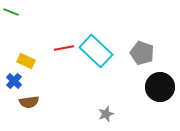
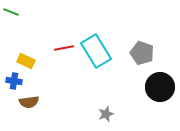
cyan rectangle: rotated 16 degrees clockwise
blue cross: rotated 35 degrees counterclockwise
